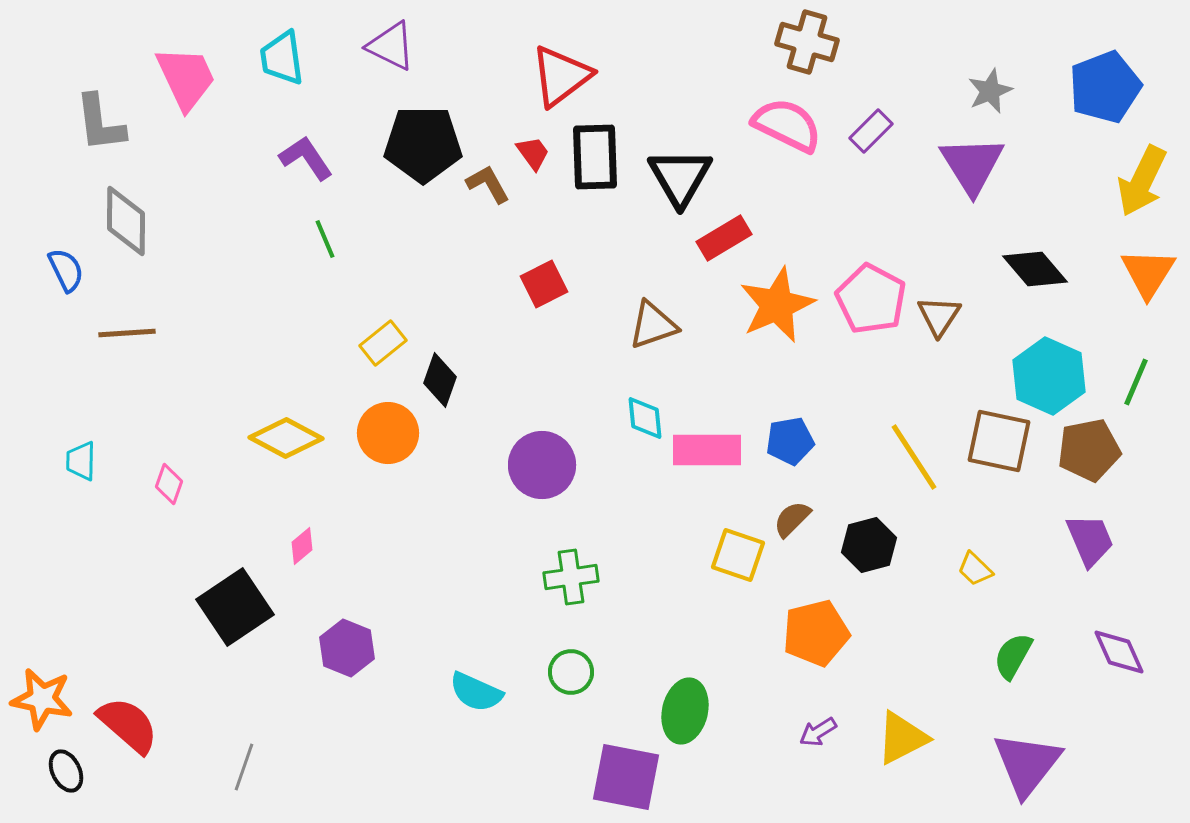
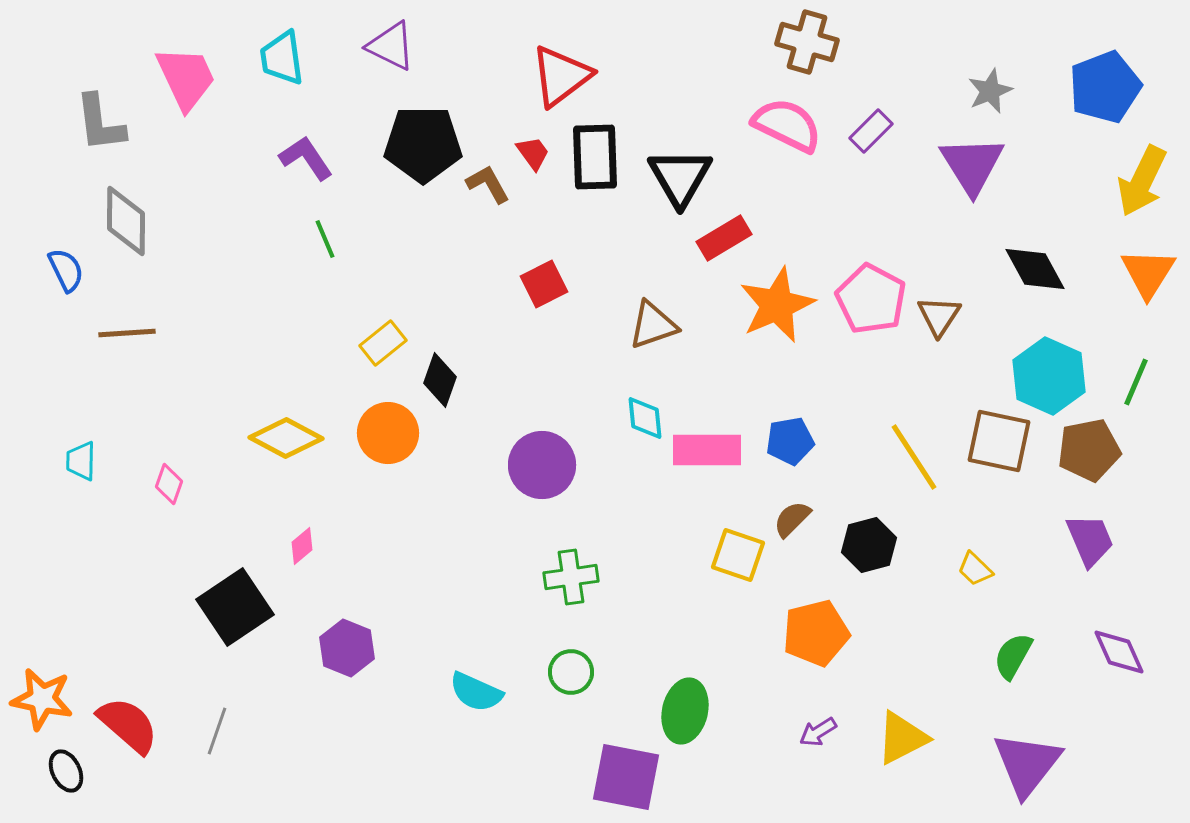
black diamond at (1035, 269): rotated 12 degrees clockwise
gray line at (244, 767): moved 27 px left, 36 px up
